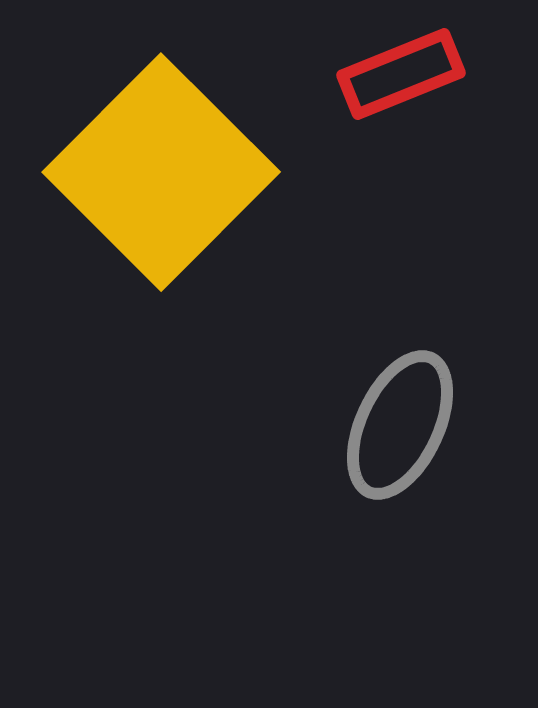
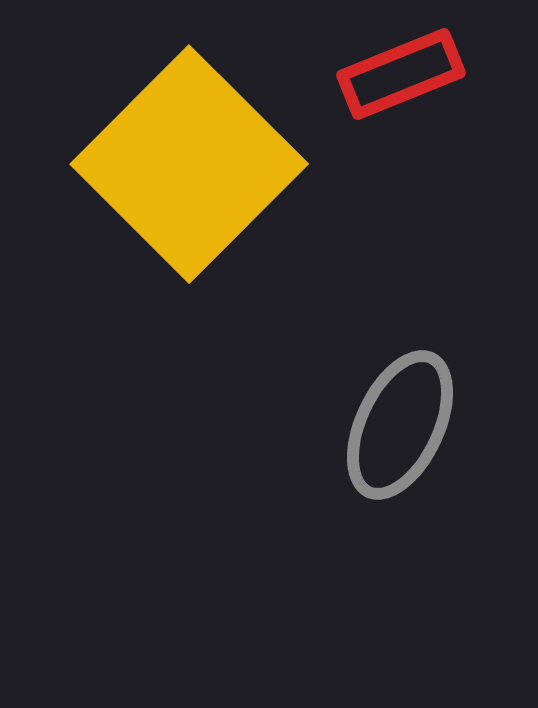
yellow square: moved 28 px right, 8 px up
